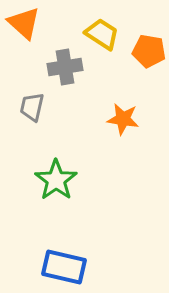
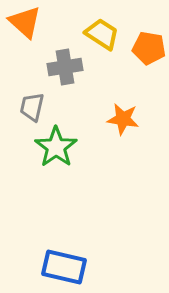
orange triangle: moved 1 px right, 1 px up
orange pentagon: moved 3 px up
green star: moved 33 px up
